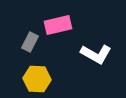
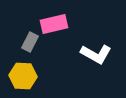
pink rectangle: moved 4 px left, 1 px up
yellow hexagon: moved 14 px left, 3 px up
